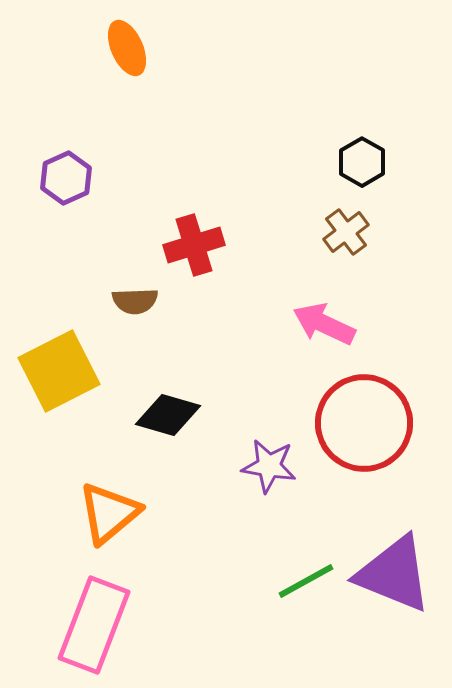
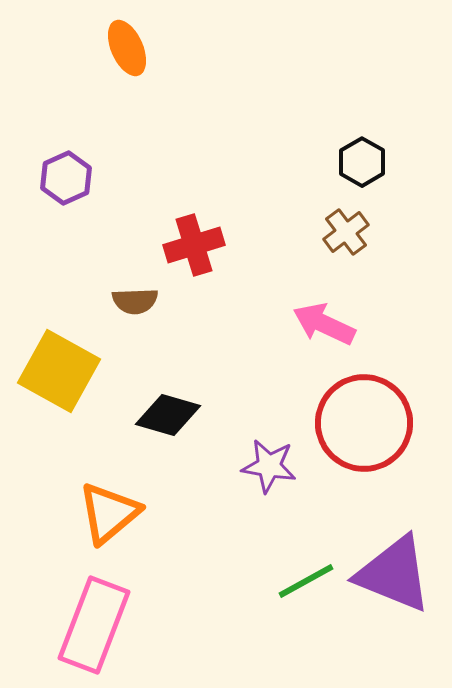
yellow square: rotated 34 degrees counterclockwise
